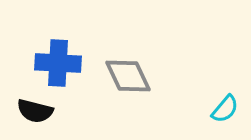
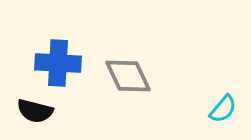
cyan semicircle: moved 2 px left
